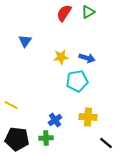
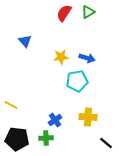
blue triangle: rotated 16 degrees counterclockwise
